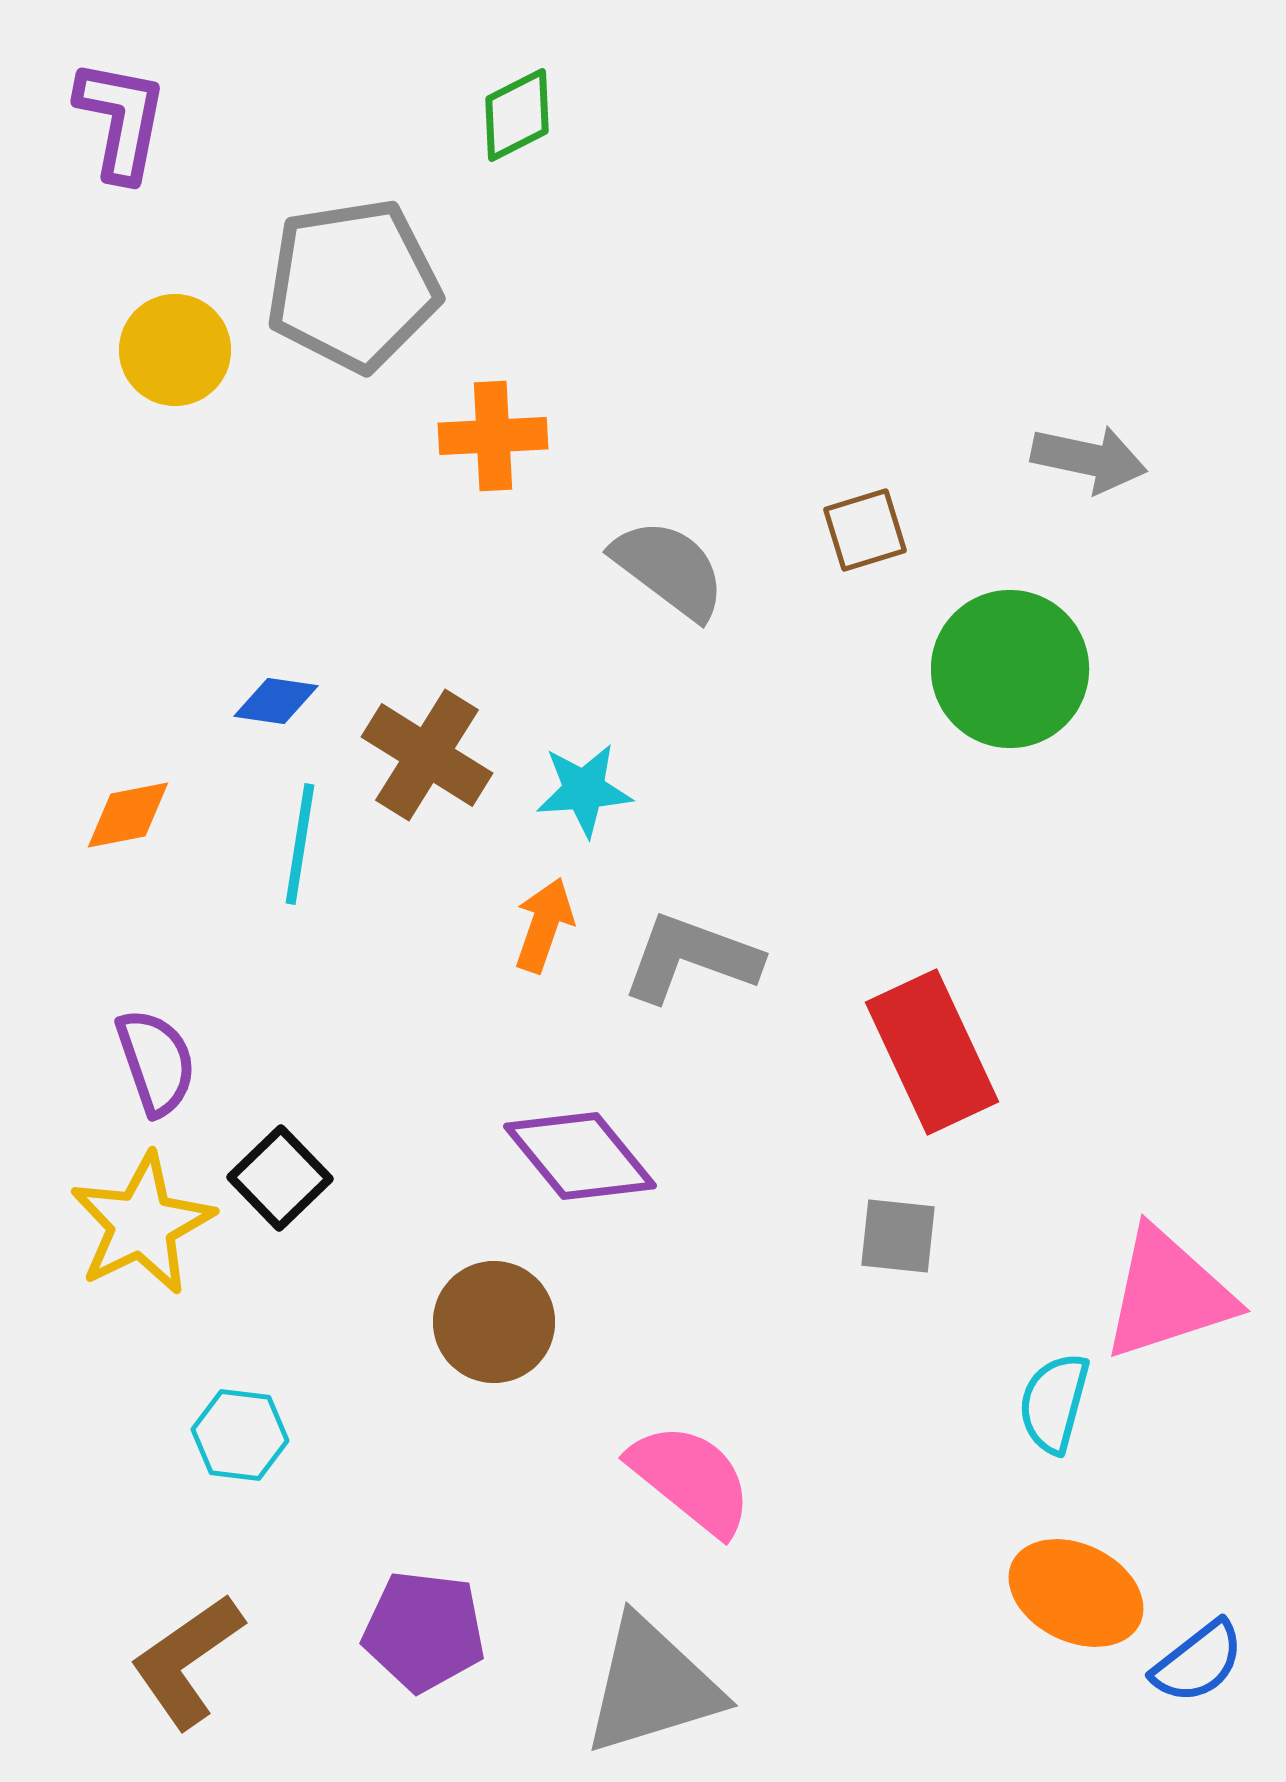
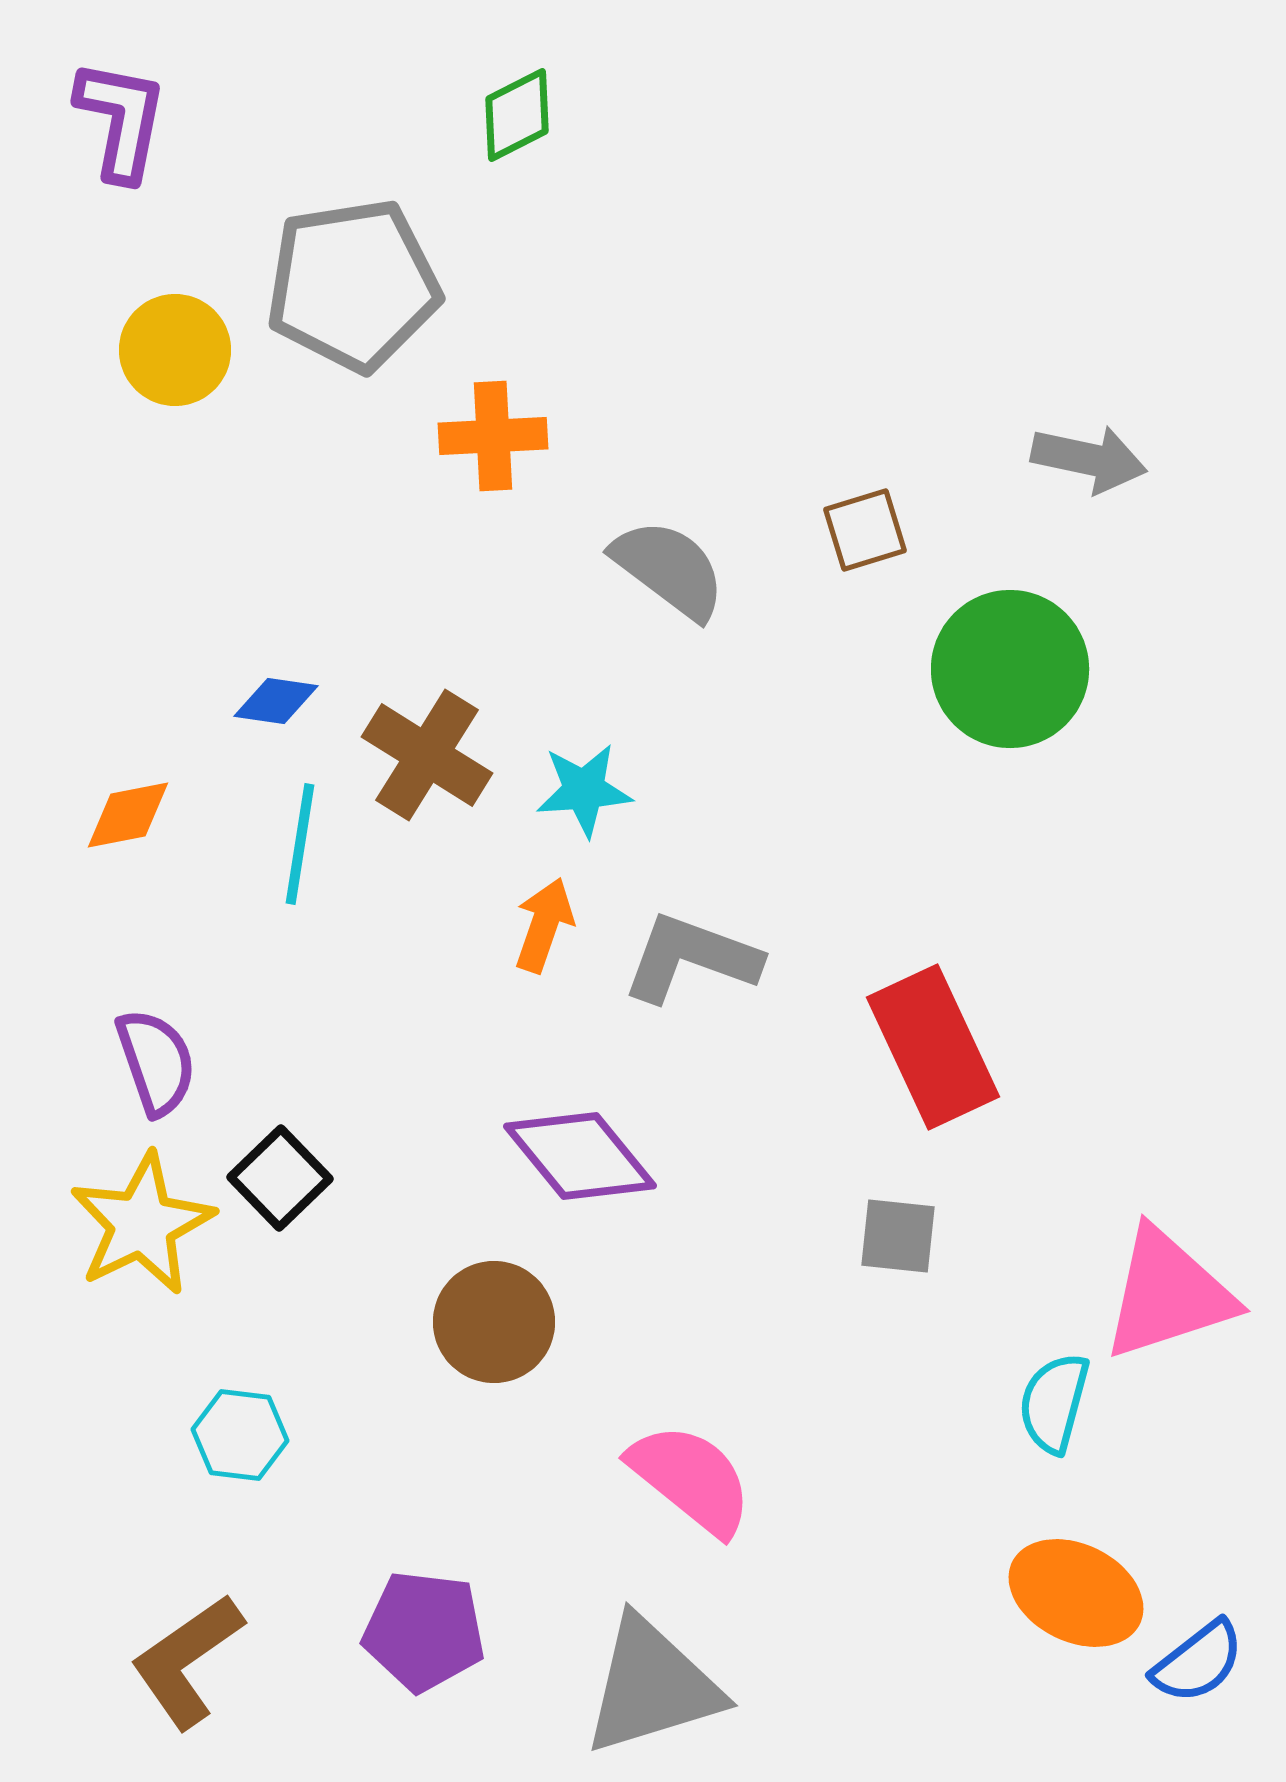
red rectangle: moved 1 px right, 5 px up
